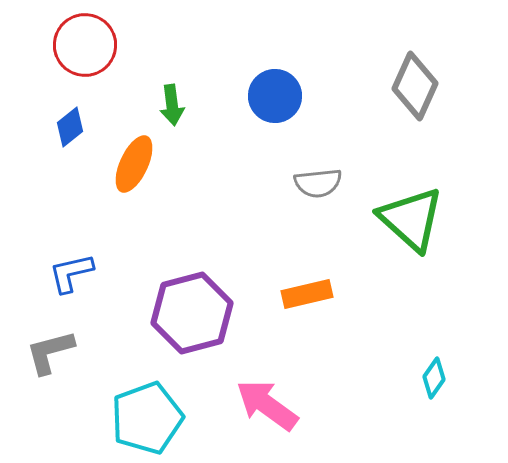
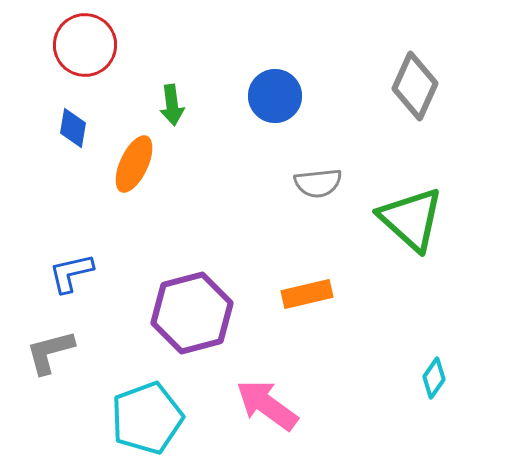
blue diamond: moved 3 px right, 1 px down; rotated 42 degrees counterclockwise
